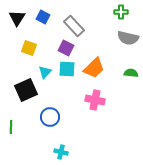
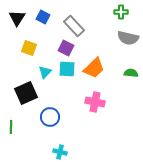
black square: moved 3 px down
pink cross: moved 2 px down
cyan cross: moved 1 px left
